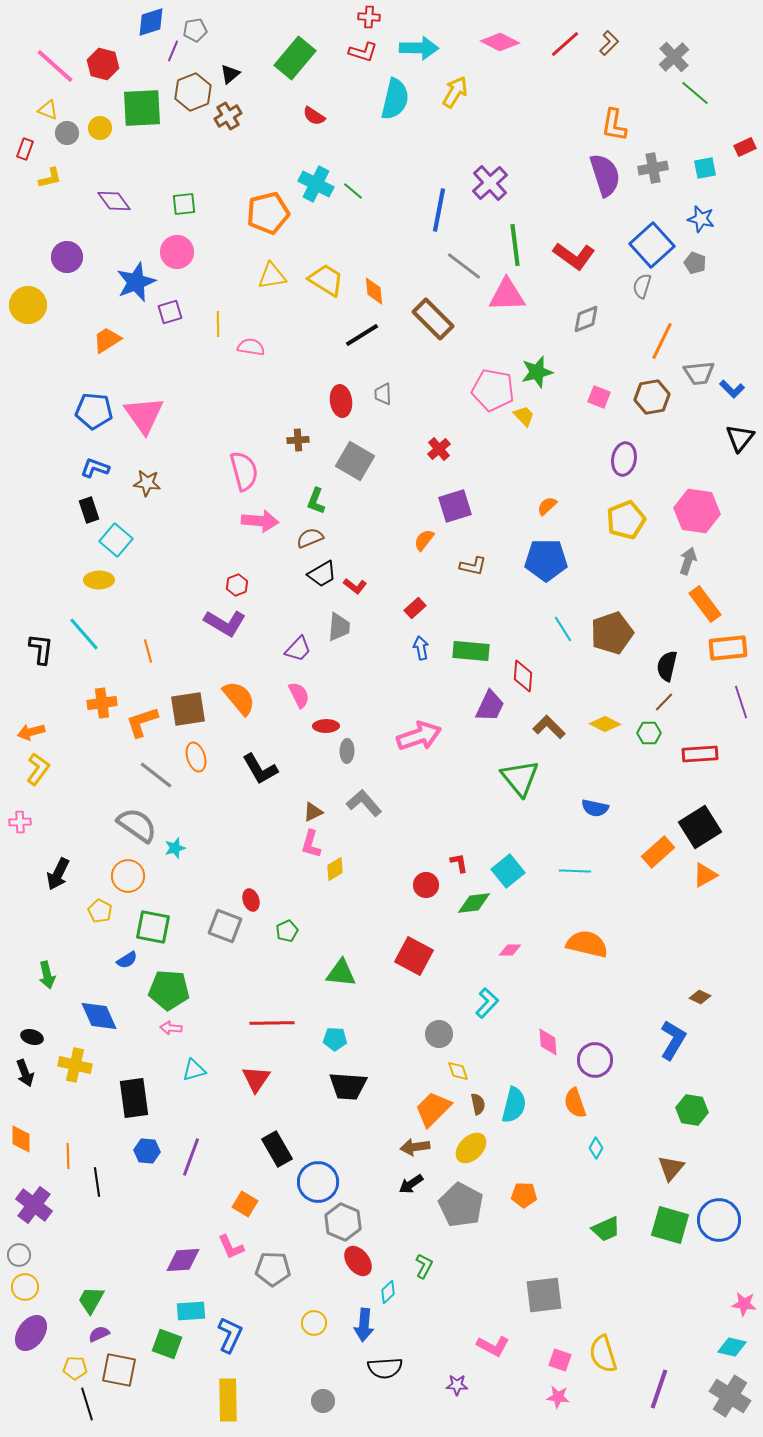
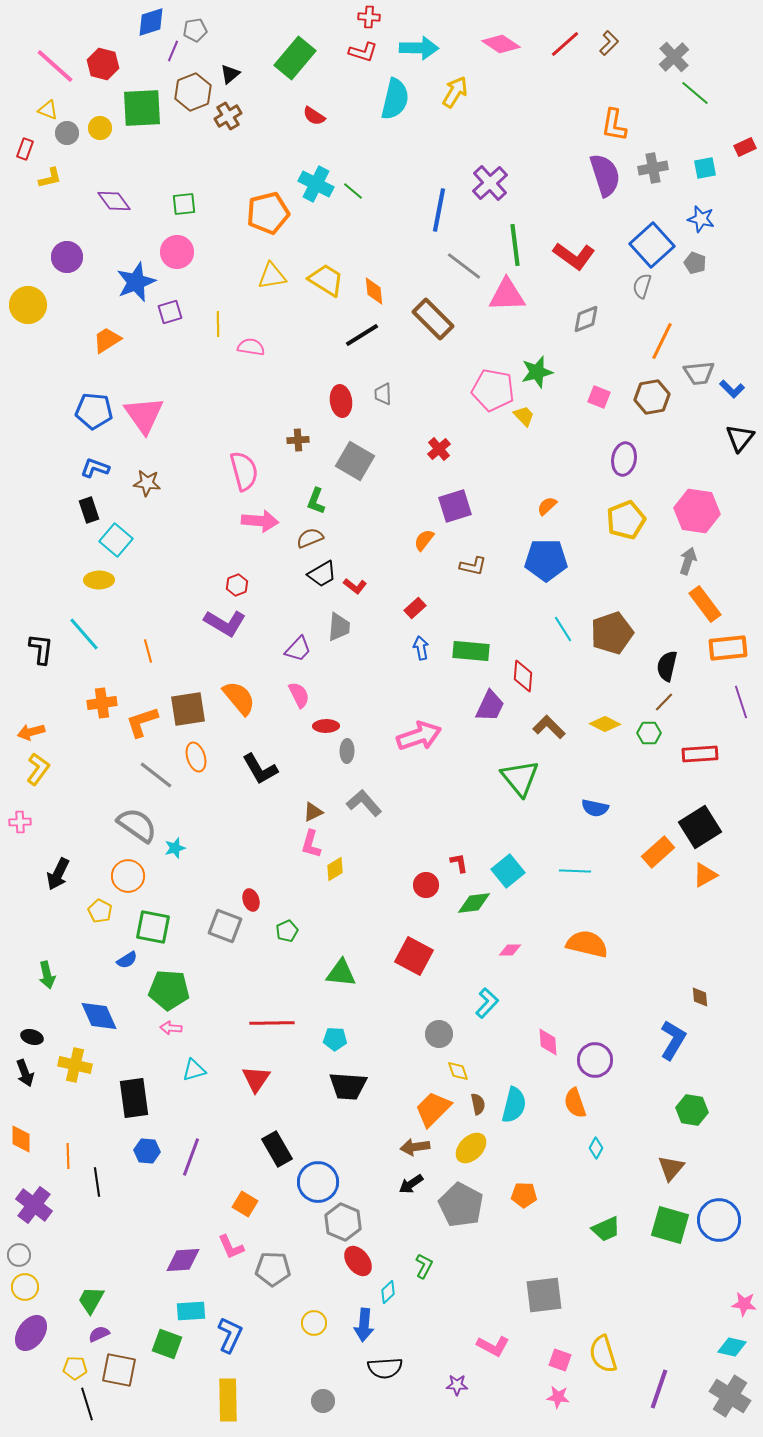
pink diamond at (500, 42): moved 1 px right, 2 px down; rotated 6 degrees clockwise
brown diamond at (700, 997): rotated 60 degrees clockwise
